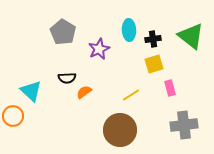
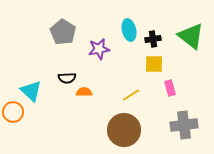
cyan ellipse: rotated 10 degrees counterclockwise
purple star: rotated 15 degrees clockwise
yellow square: rotated 18 degrees clockwise
orange semicircle: rotated 35 degrees clockwise
orange circle: moved 4 px up
brown circle: moved 4 px right
